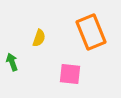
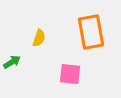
orange rectangle: rotated 12 degrees clockwise
green arrow: rotated 78 degrees clockwise
